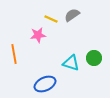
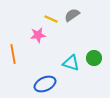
orange line: moved 1 px left
